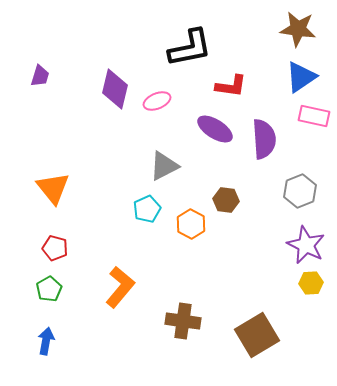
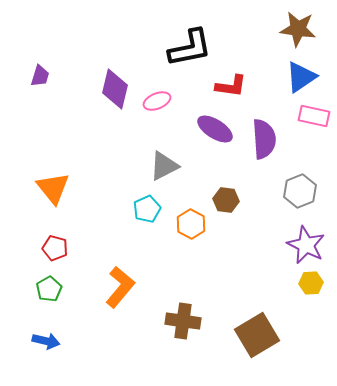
blue arrow: rotated 92 degrees clockwise
